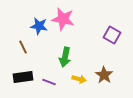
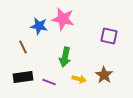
purple square: moved 3 px left, 1 px down; rotated 18 degrees counterclockwise
